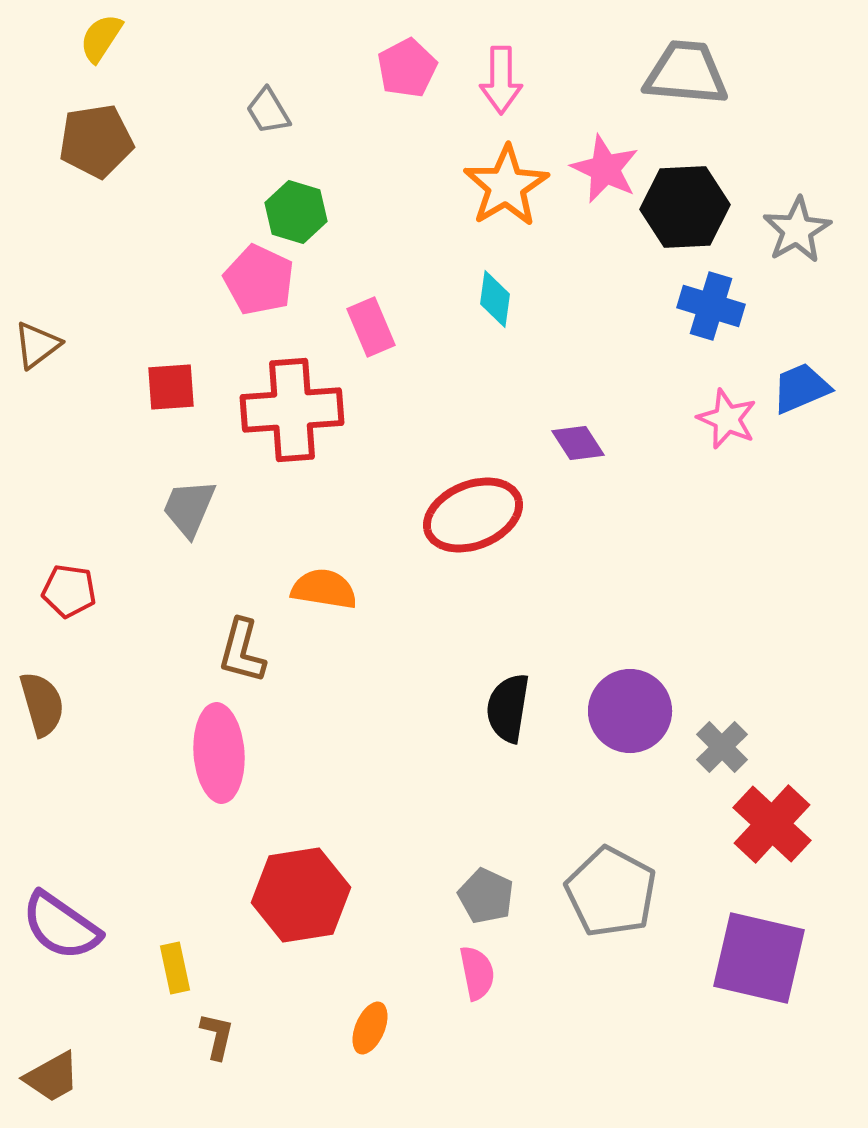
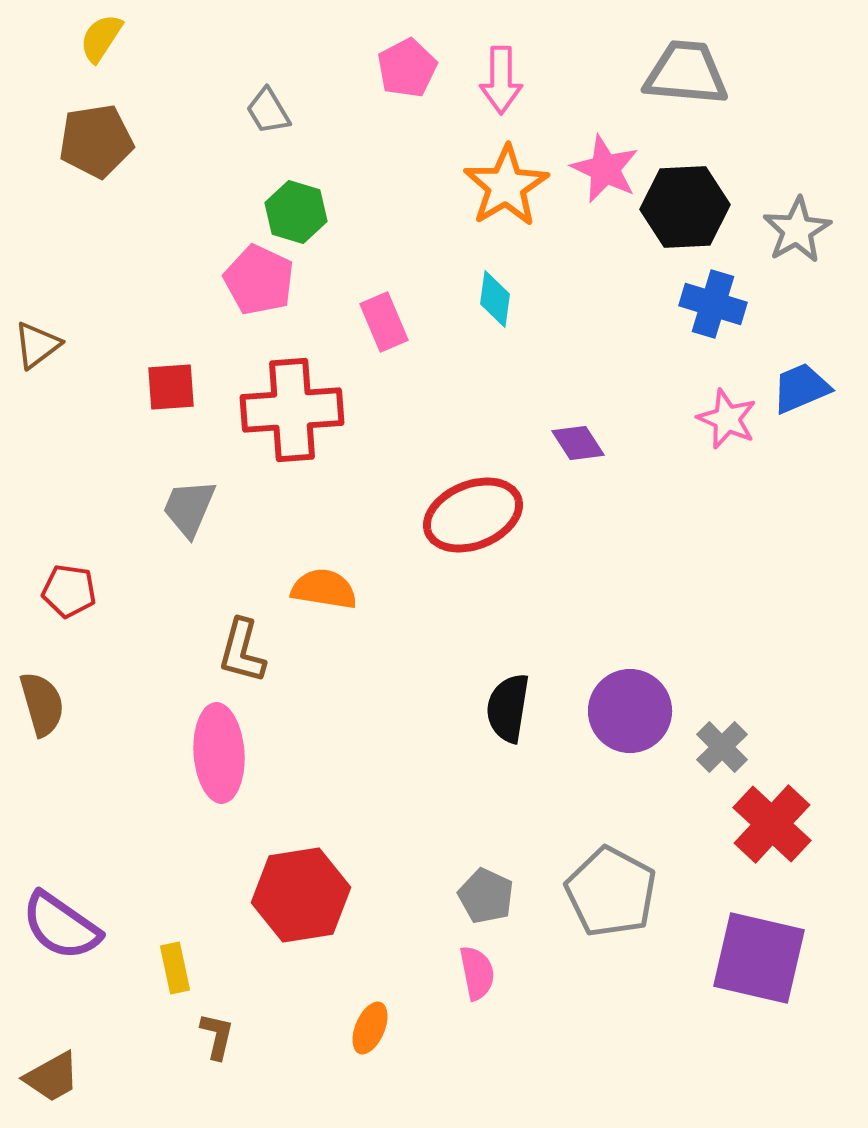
blue cross at (711, 306): moved 2 px right, 2 px up
pink rectangle at (371, 327): moved 13 px right, 5 px up
